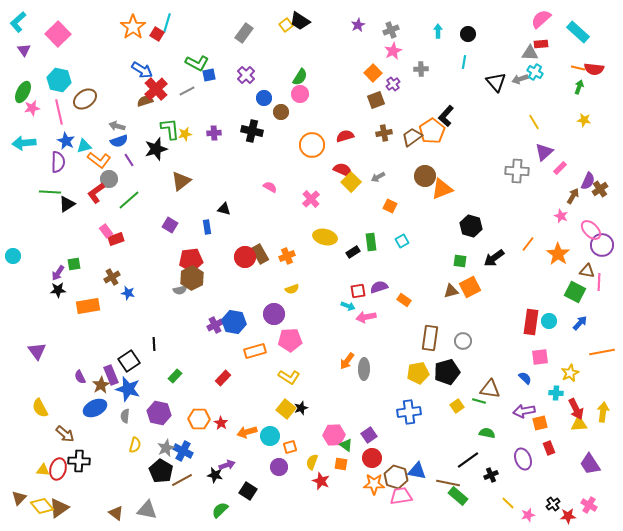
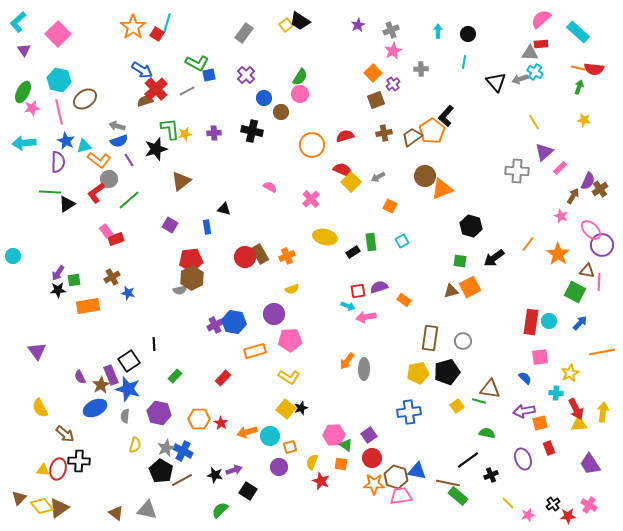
green square at (74, 264): moved 16 px down
purple arrow at (227, 465): moved 7 px right, 5 px down
